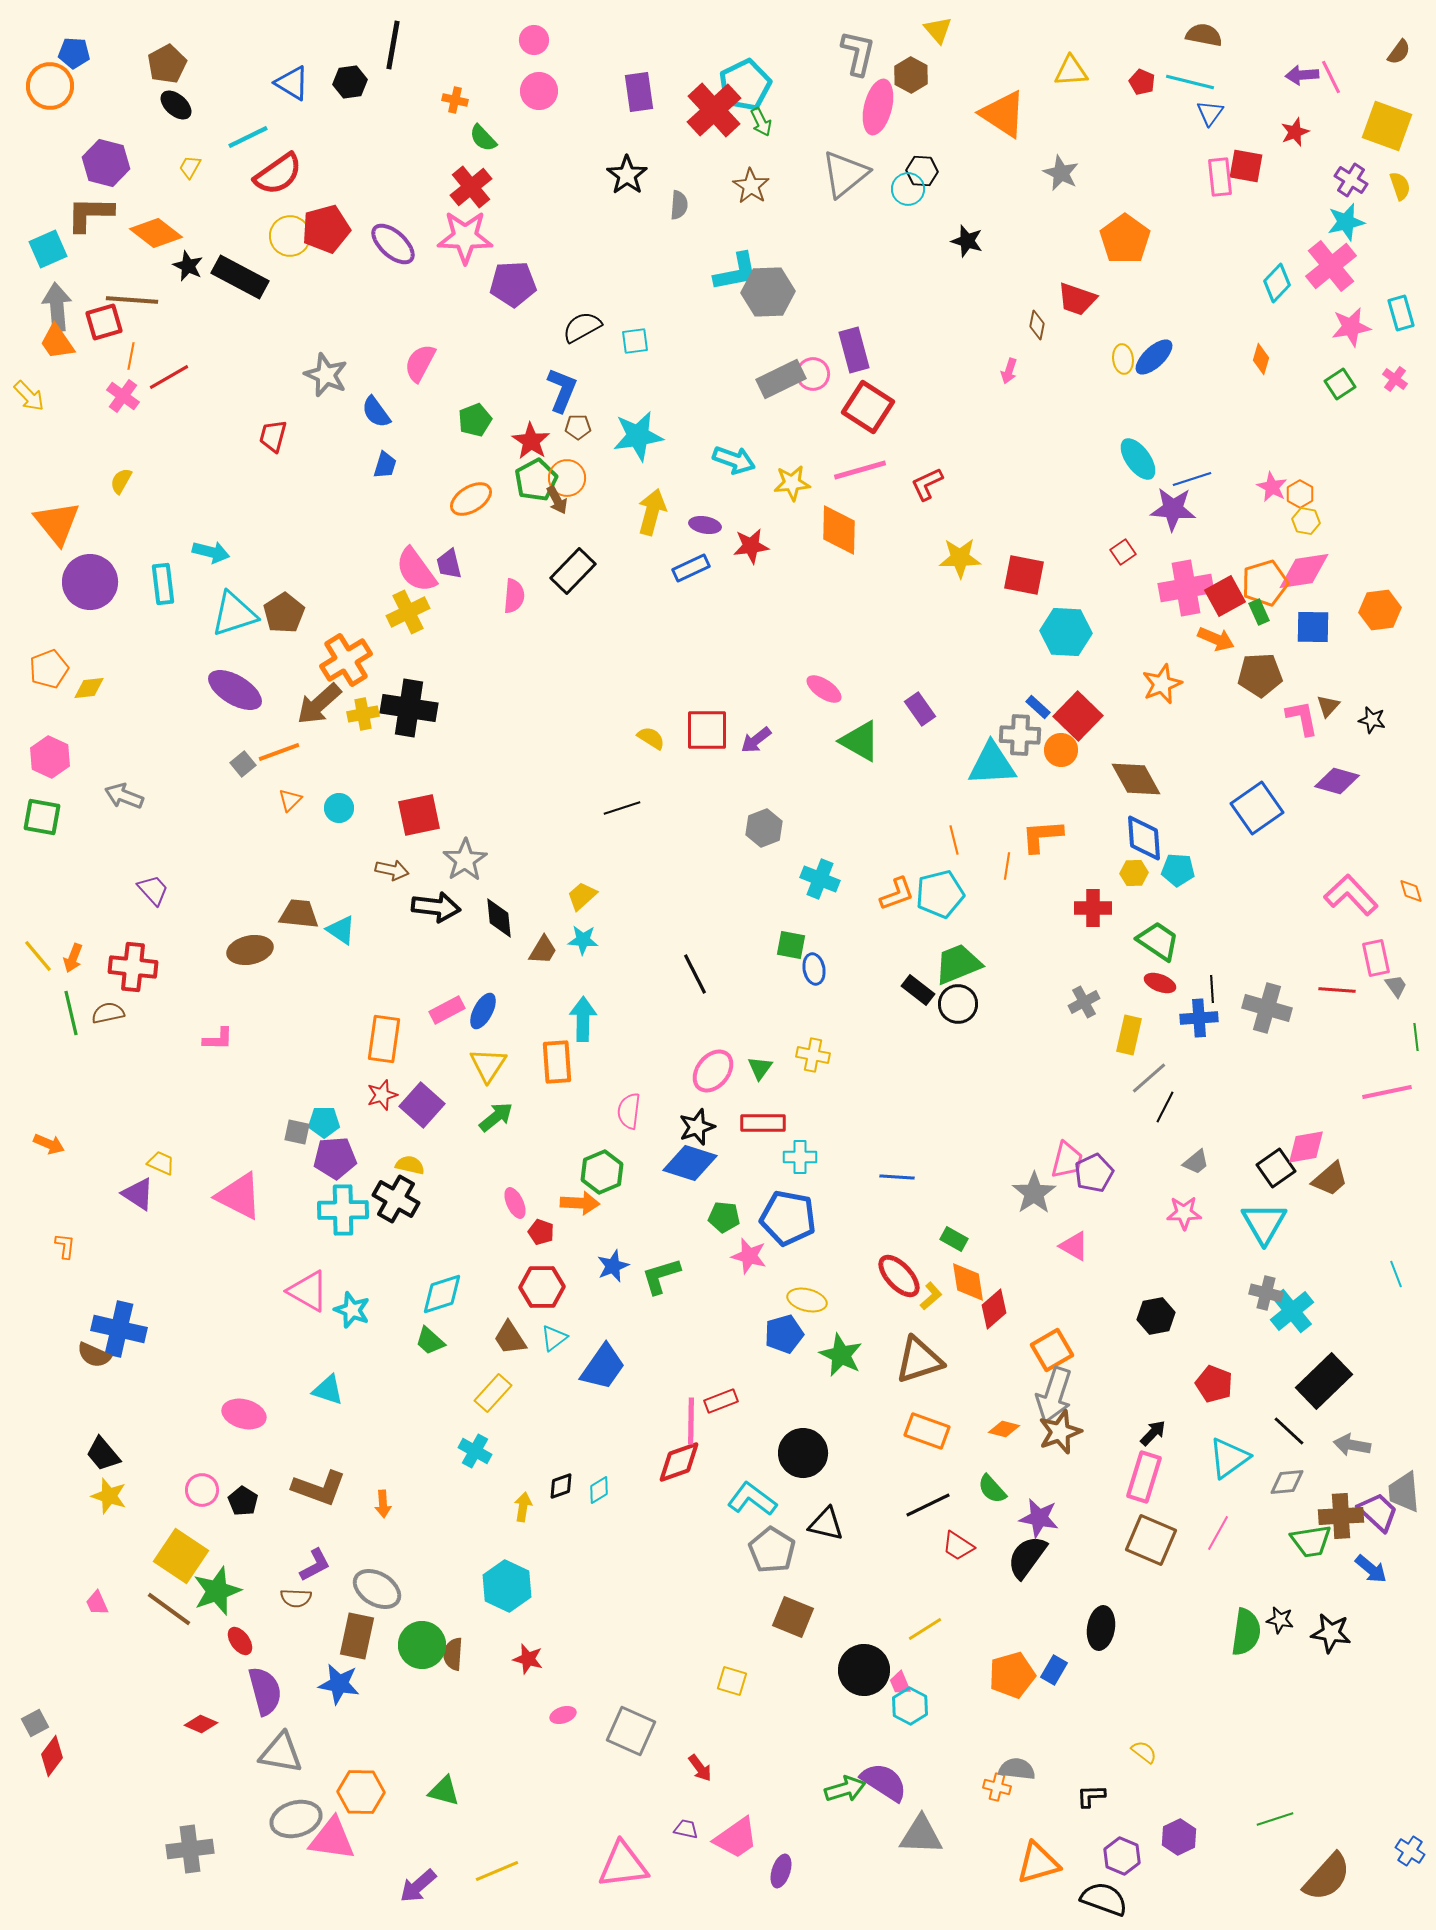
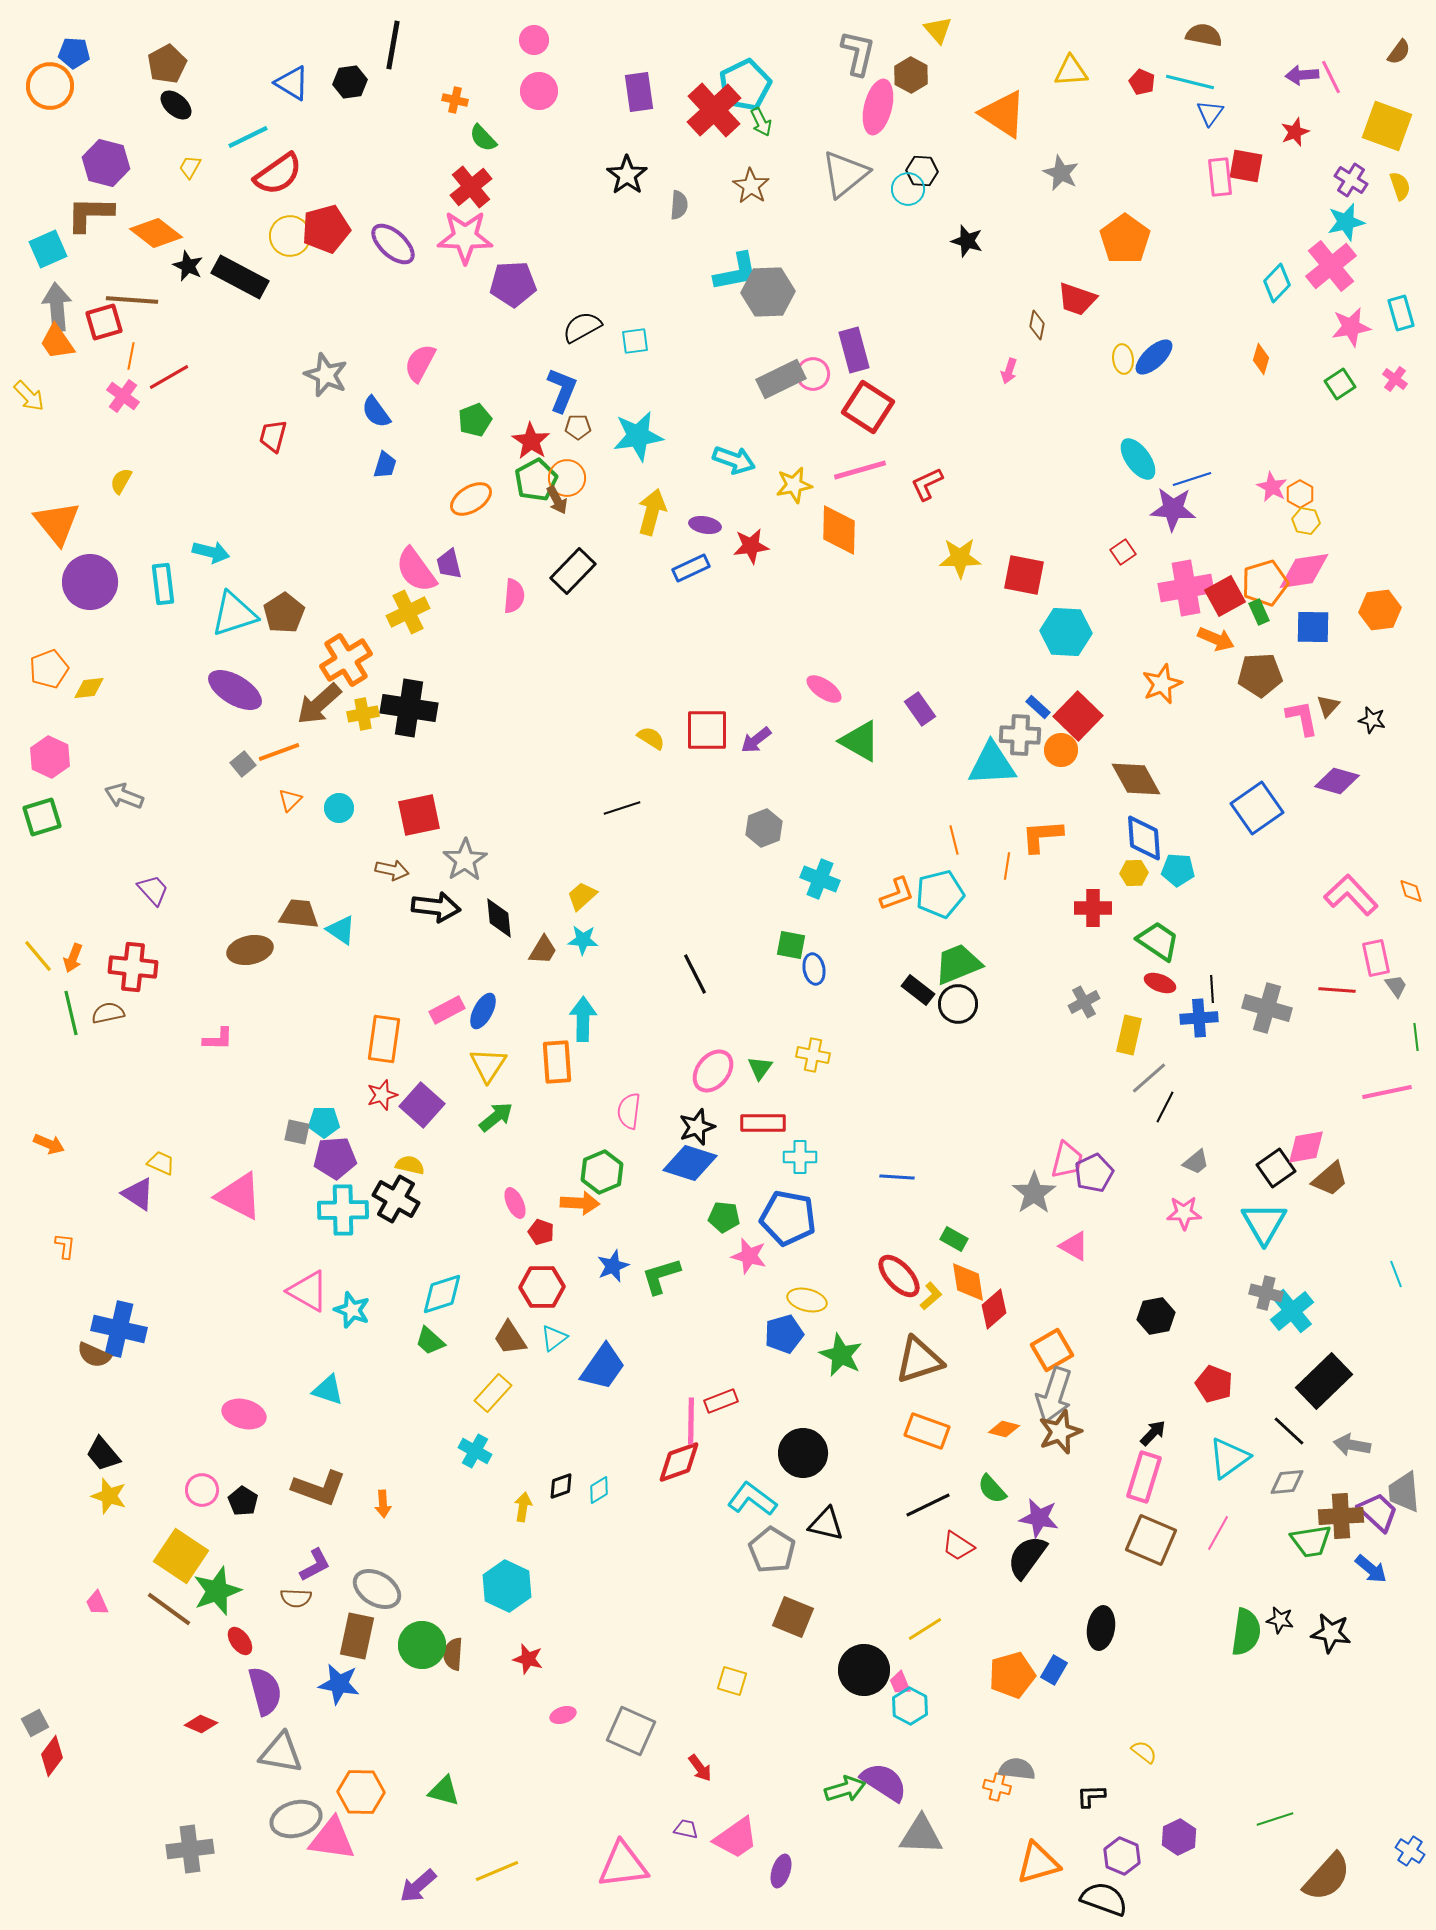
yellow star at (792, 483): moved 2 px right, 2 px down; rotated 6 degrees counterclockwise
green square at (42, 817): rotated 27 degrees counterclockwise
